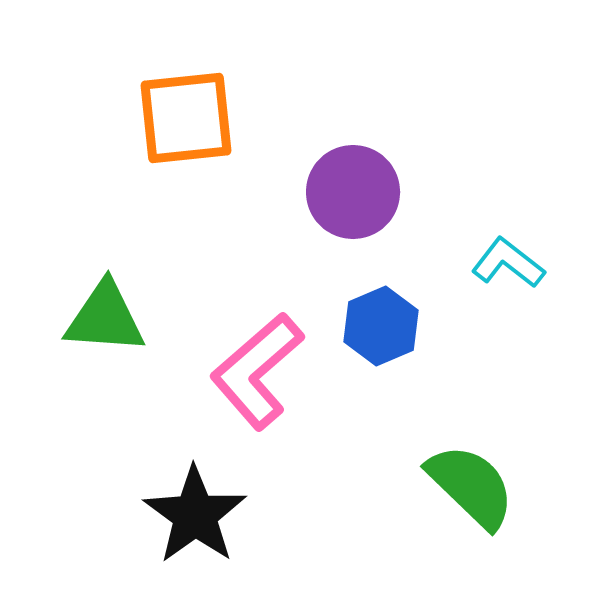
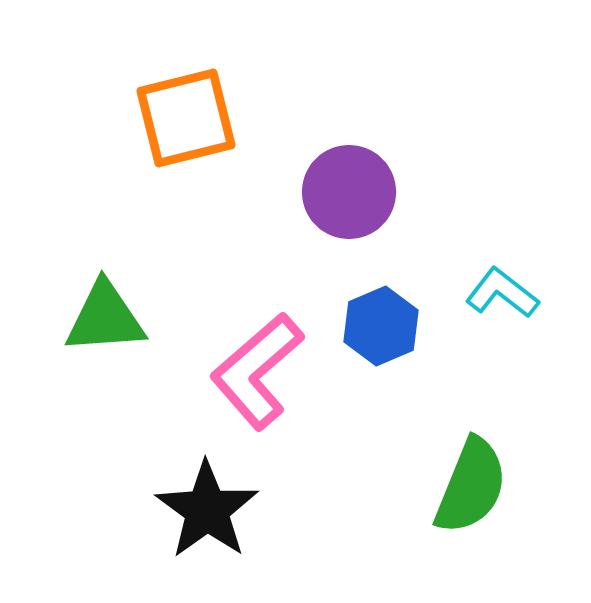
orange square: rotated 8 degrees counterclockwise
purple circle: moved 4 px left
cyan L-shape: moved 6 px left, 30 px down
green triangle: rotated 8 degrees counterclockwise
green semicircle: rotated 68 degrees clockwise
black star: moved 12 px right, 5 px up
